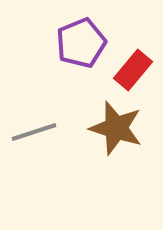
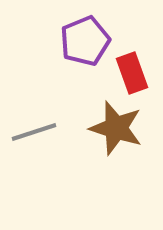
purple pentagon: moved 4 px right, 2 px up
red rectangle: moved 1 px left, 3 px down; rotated 60 degrees counterclockwise
